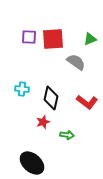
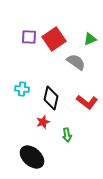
red square: moved 1 px right; rotated 30 degrees counterclockwise
green arrow: rotated 72 degrees clockwise
black ellipse: moved 6 px up
